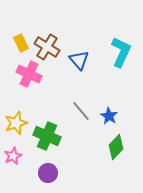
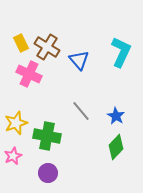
blue star: moved 7 px right
green cross: rotated 12 degrees counterclockwise
